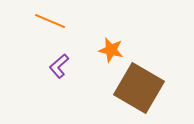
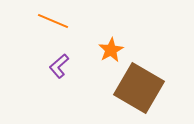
orange line: moved 3 px right
orange star: rotated 30 degrees clockwise
